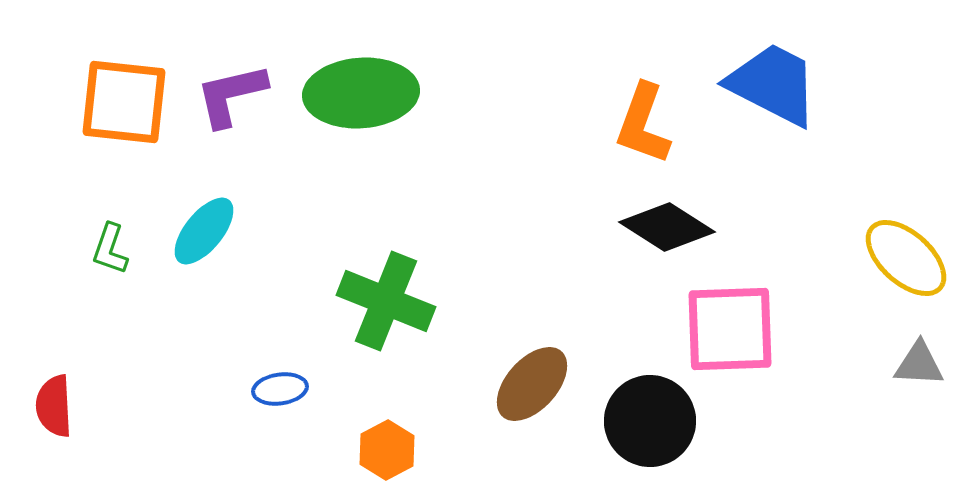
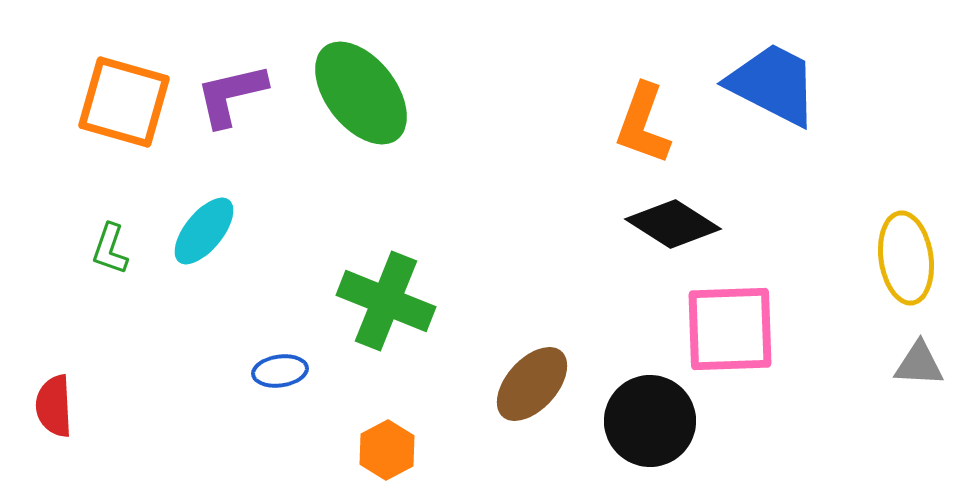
green ellipse: rotated 56 degrees clockwise
orange square: rotated 10 degrees clockwise
black diamond: moved 6 px right, 3 px up
yellow ellipse: rotated 40 degrees clockwise
blue ellipse: moved 18 px up
